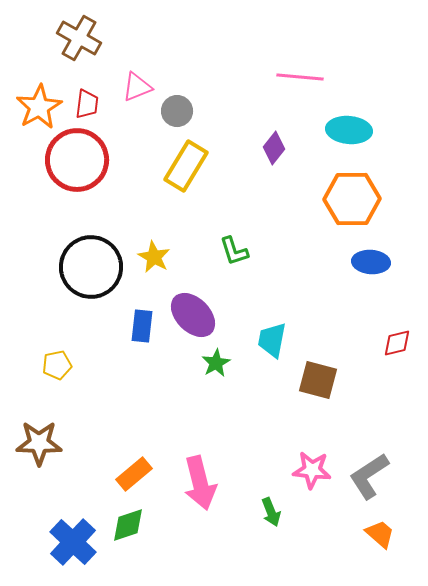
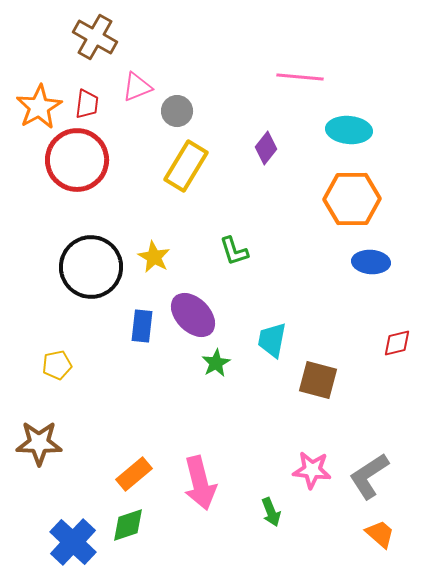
brown cross: moved 16 px right, 1 px up
purple diamond: moved 8 px left
